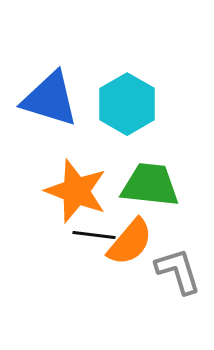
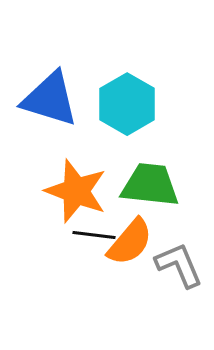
gray L-shape: moved 1 px right, 6 px up; rotated 6 degrees counterclockwise
